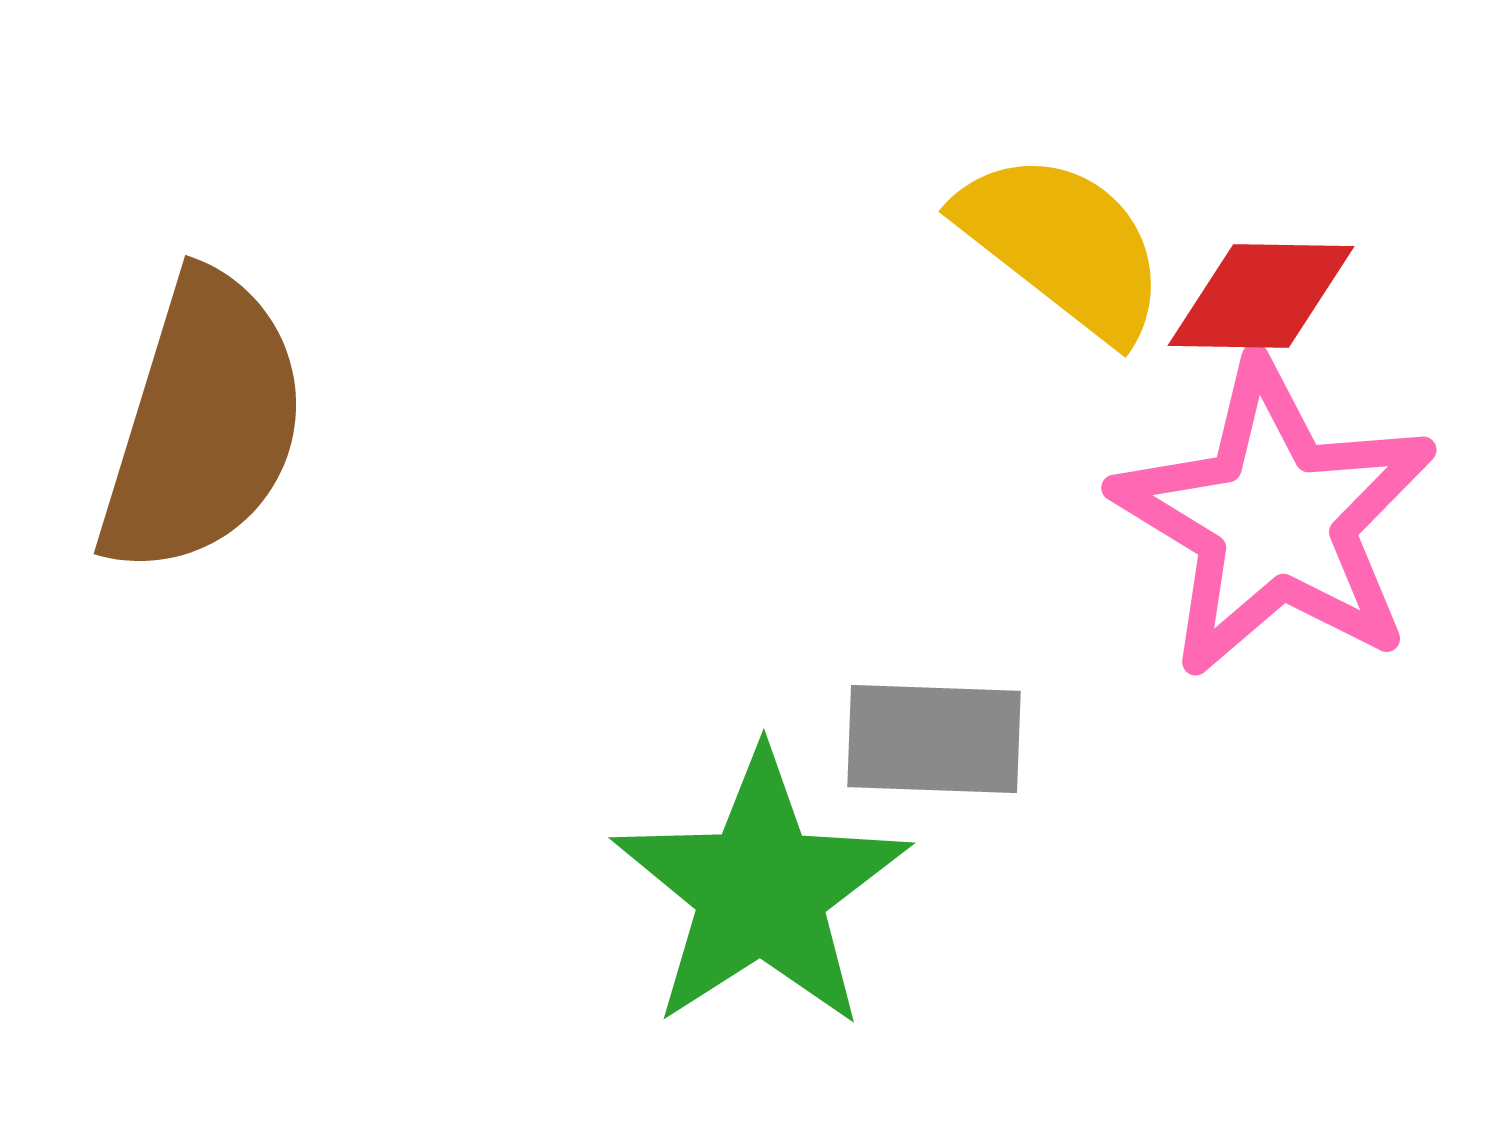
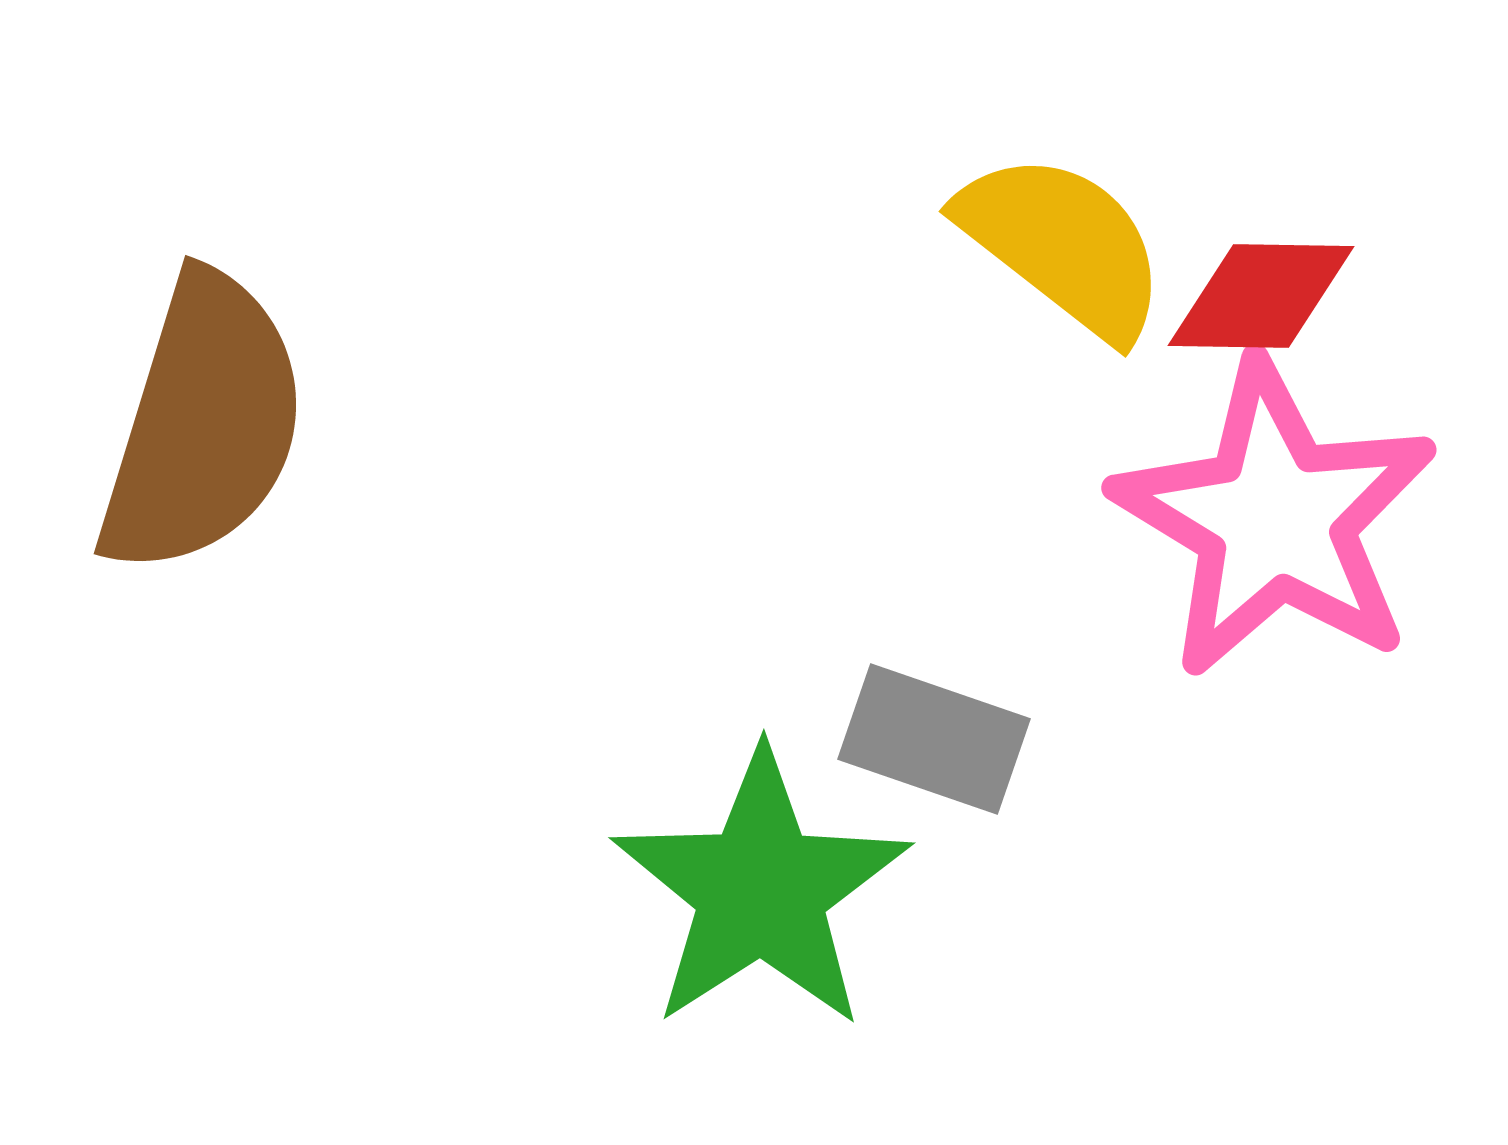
gray rectangle: rotated 17 degrees clockwise
